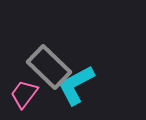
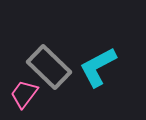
cyan L-shape: moved 22 px right, 18 px up
